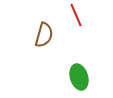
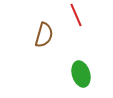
green ellipse: moved 2 px right, 3 px up
